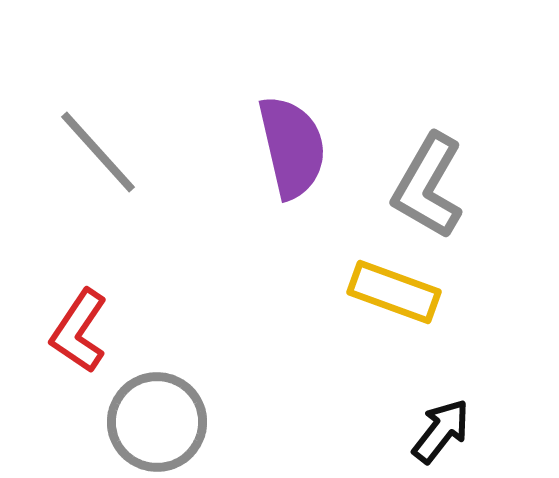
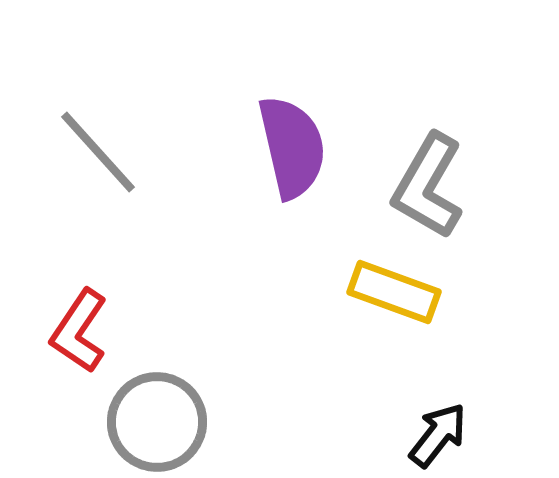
black arrow: moved 3 px left, 4 px down
